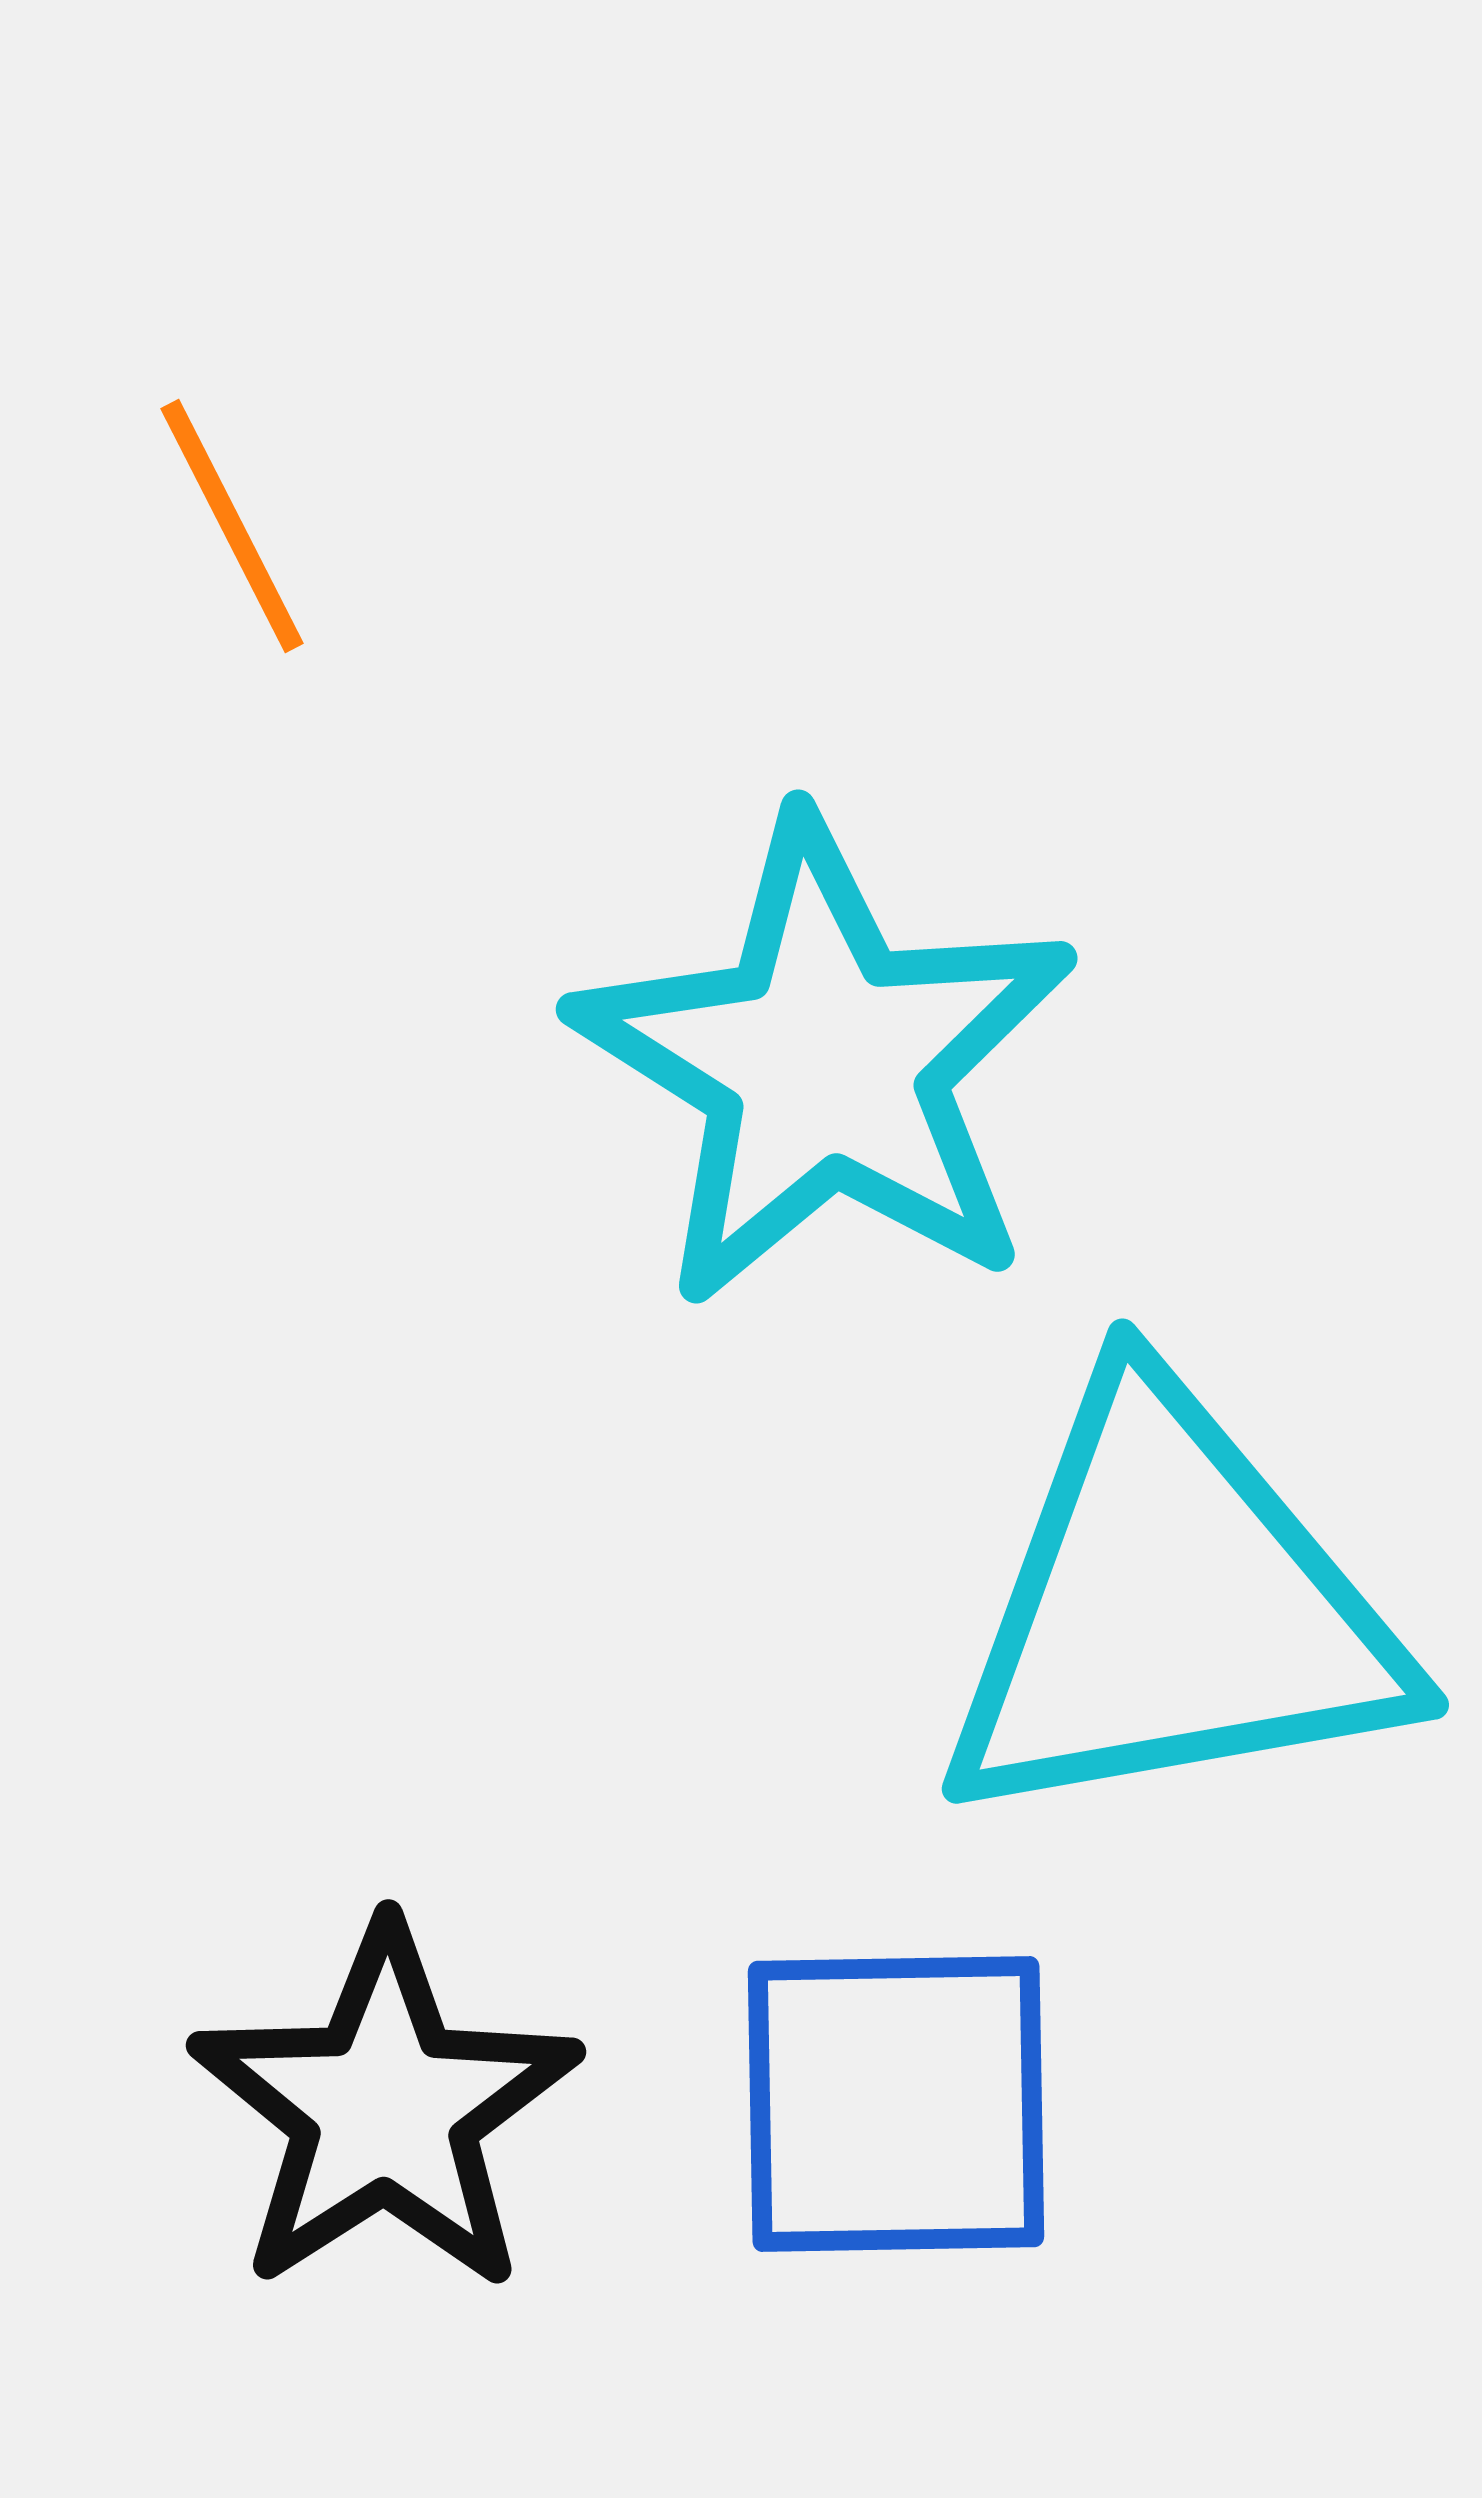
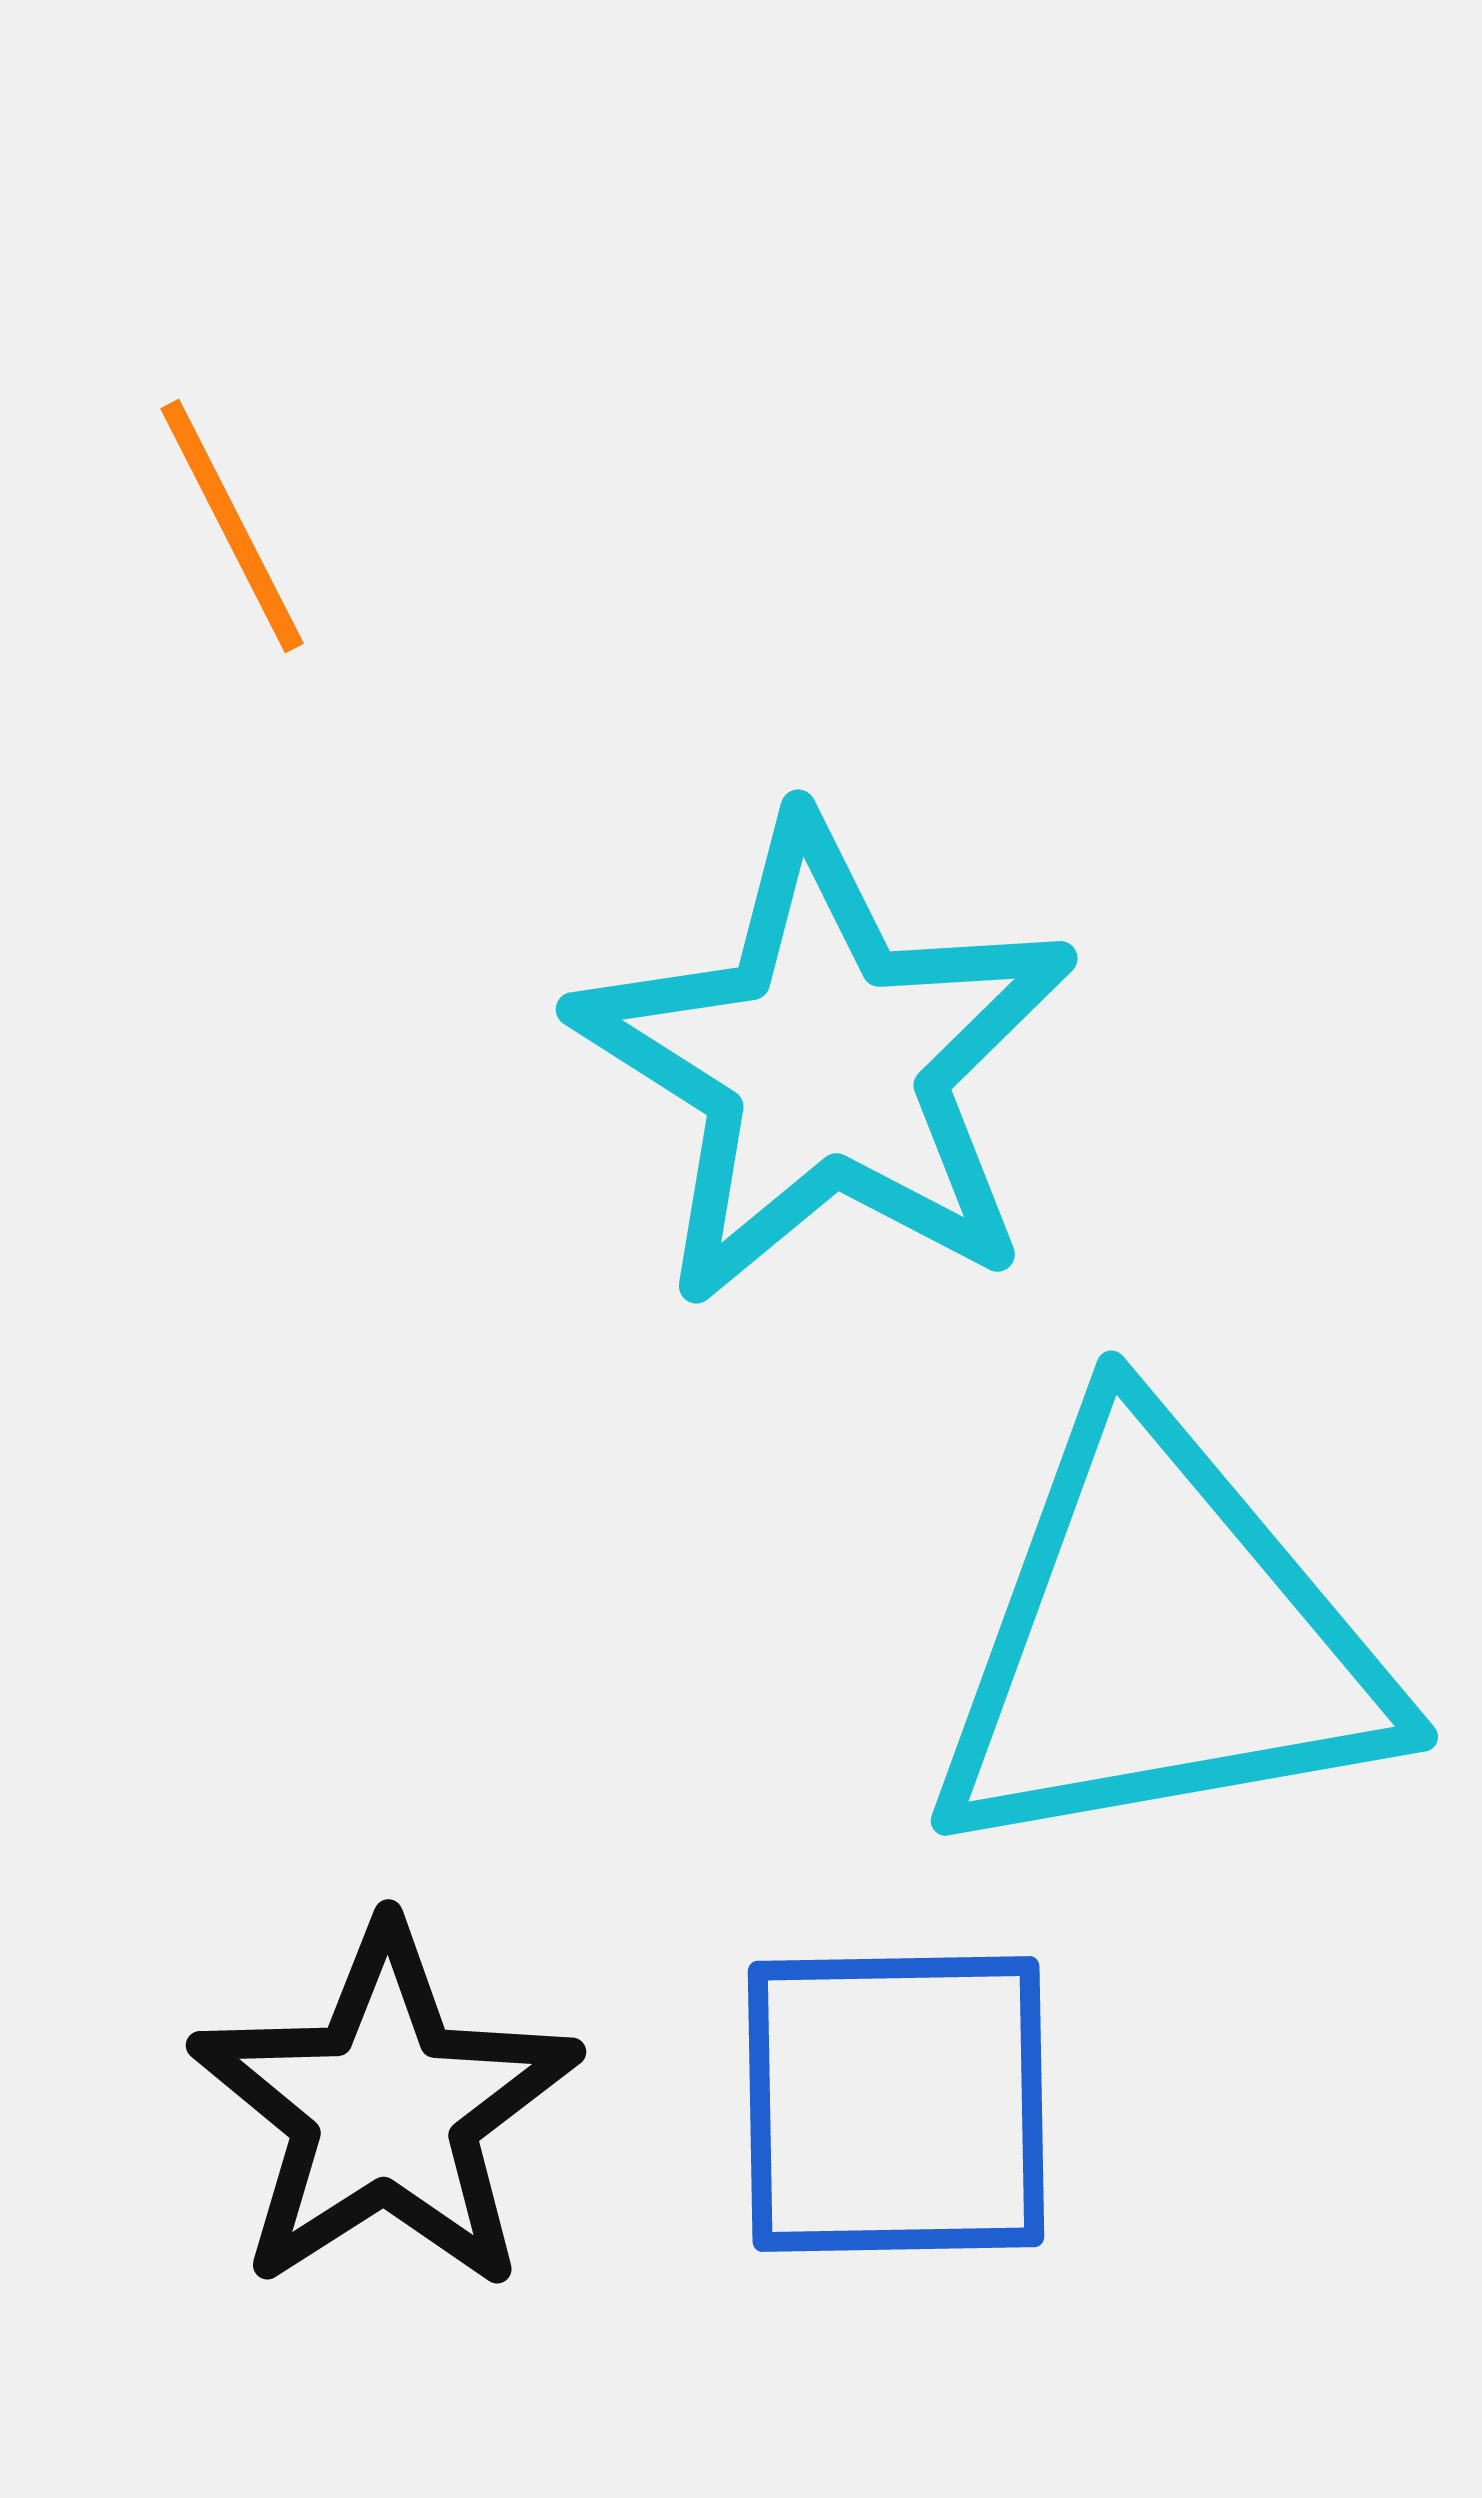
cyan triangle: moved 11 px left, 32 px down
